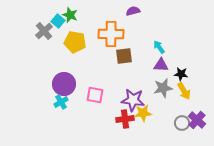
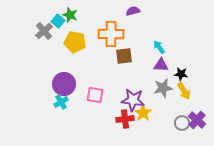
yellow star: rotated 30 degrees counterclockwise
